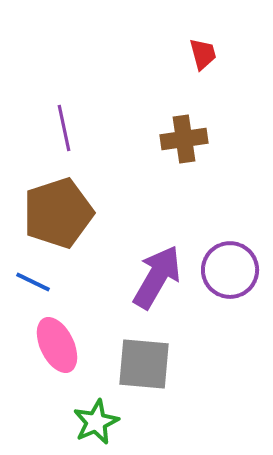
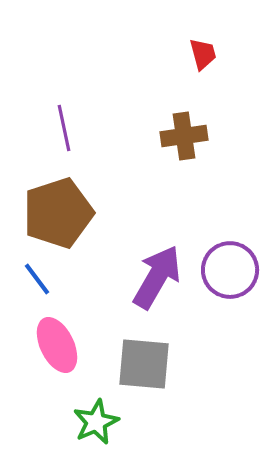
brown cross: moved 3 px up
blue line: moved 4 px right, 3 px up; rotated 27 degrees clockwise
